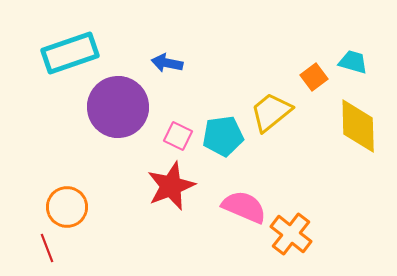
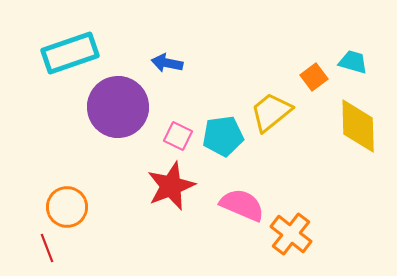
pink semicircle: moved 2 px left, 2 px up
